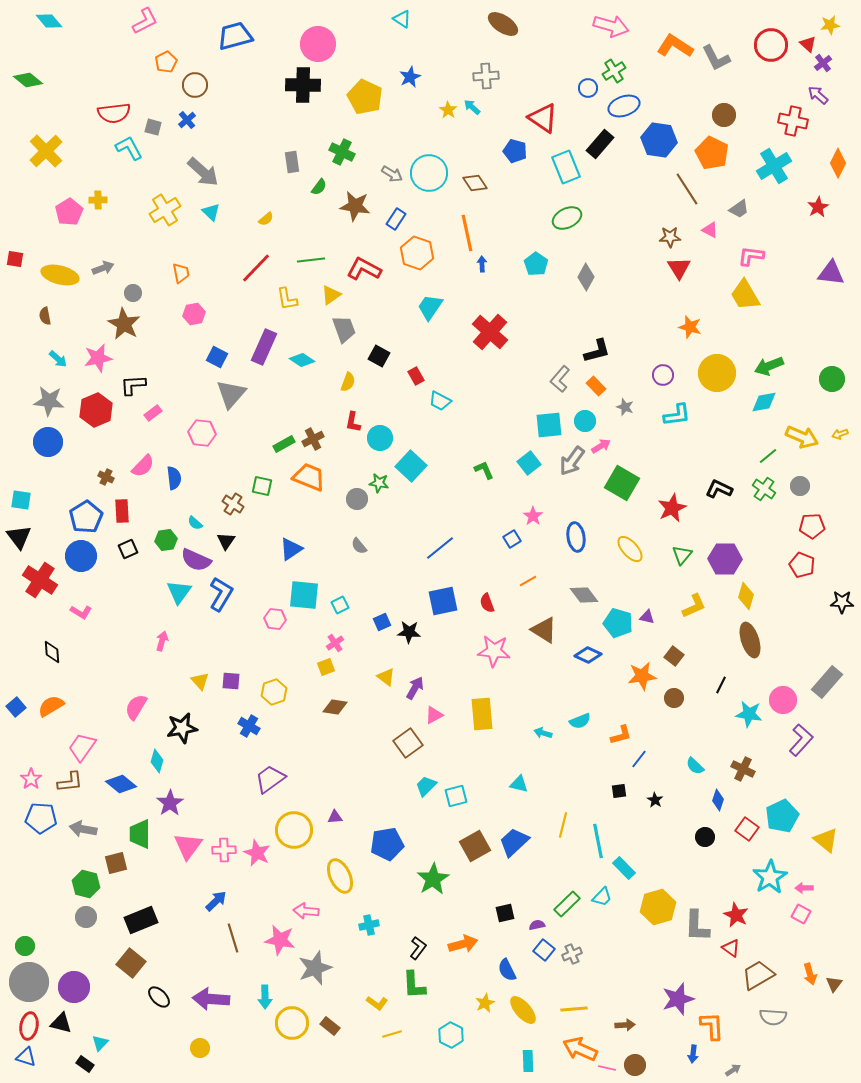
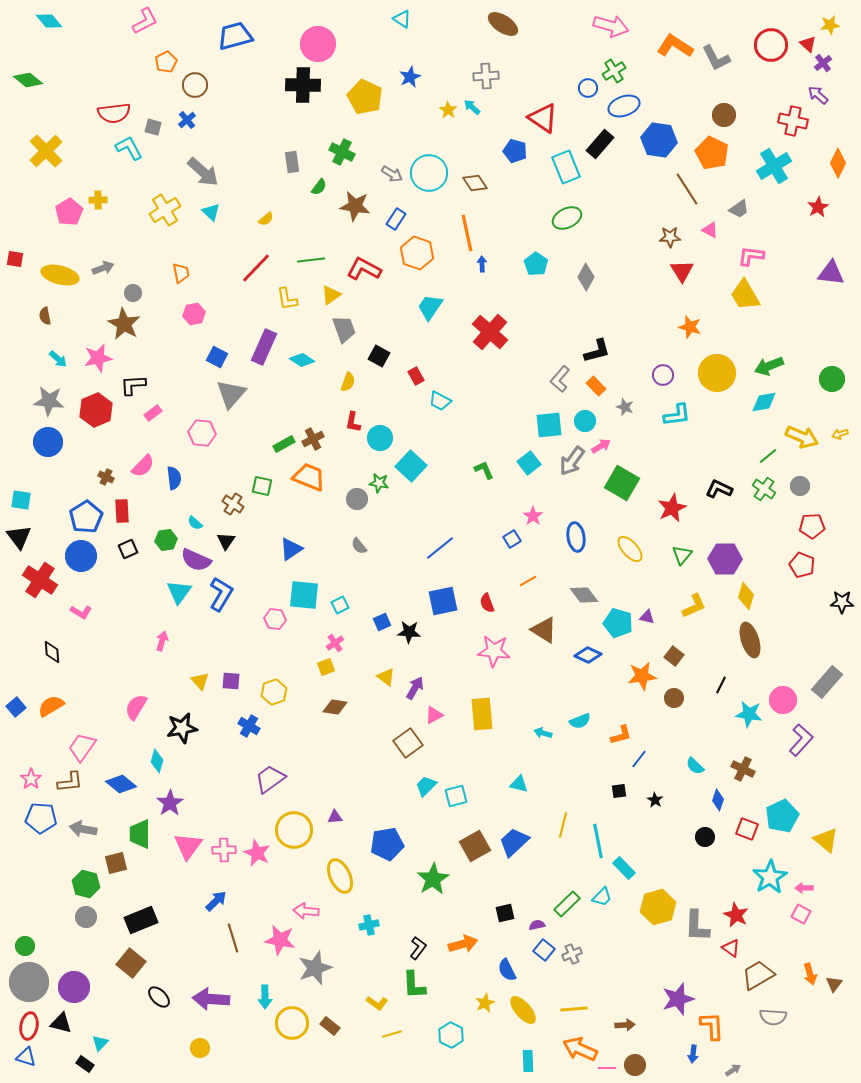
red triangle at (679, 268): moved 3 px right, 3 px down
red square at (747, 829): rotated 15 degrees counterclockwise
pink line at (607, 1068): rotated 12 degrees counterclockwise
